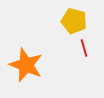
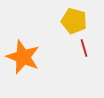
orange star: moved 3 px left, 8 px up
